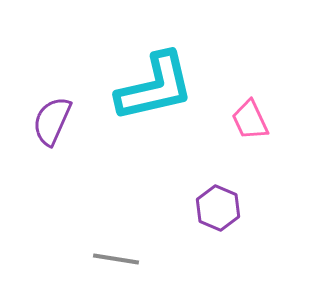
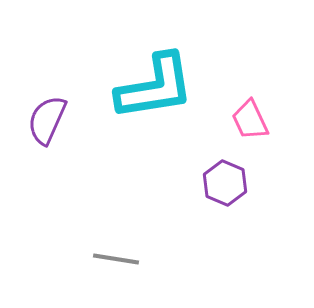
cyan L-shape: rotated 4 degrees clockwise
purple semicircle: moved 5 px left, 1 px up
purple hexagon: moved 7 px right, 25 px up
